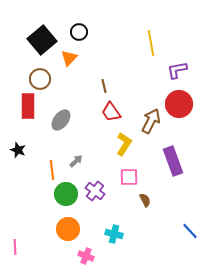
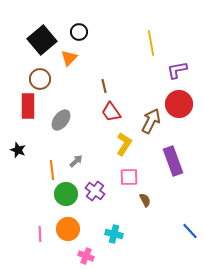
pink line: moved 25 px right, 13 px up
